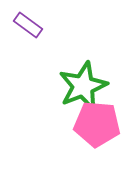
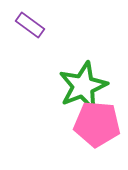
purple rectangle: moved 2 px right
